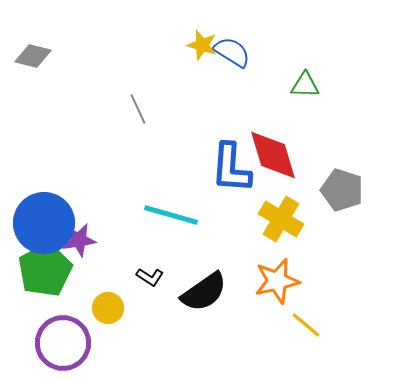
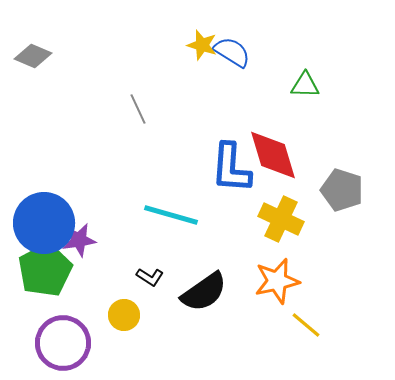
gray diamond: rotated 9 degrees clockwise
yellow cross: rotated 6 degrees counterclockwise
yellow circle: moved 16 px right, 7 px down
